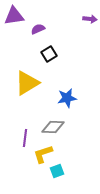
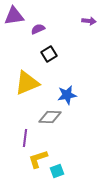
purple arrow: moved 1 px left, 2 px down
yellow triangle: rotated 8 degrees clockwise
blue star: moved 3 px up
gray diamond: moved 3 px left, 10 px up
yellow L-shape: moved 5 px left, 5 px down
